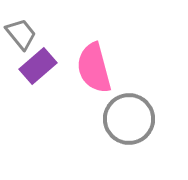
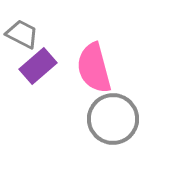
gray trapezoid: moved 1 px right; rotated 24 degrees counterclockwise
gray circle: moved 16 px left
